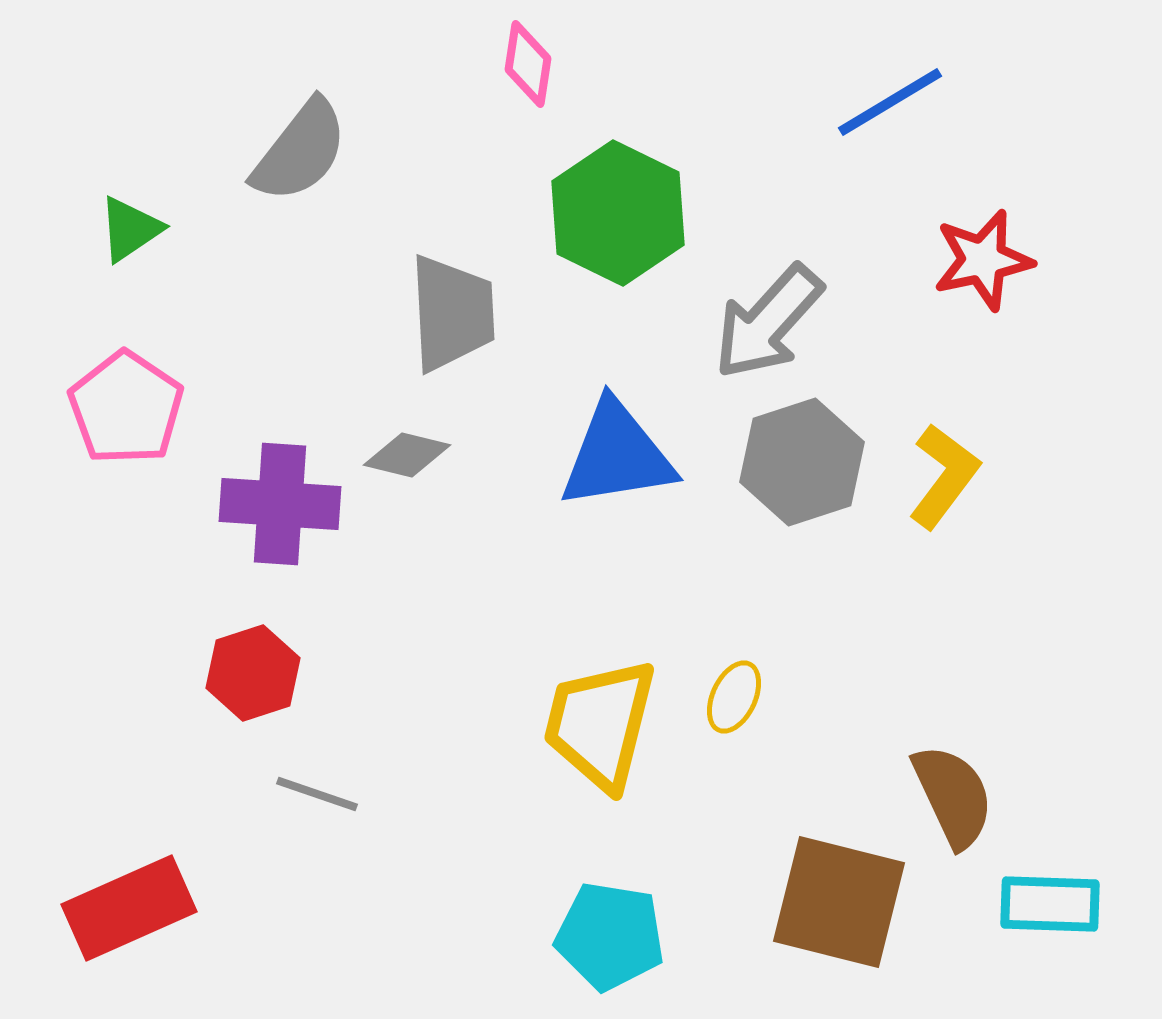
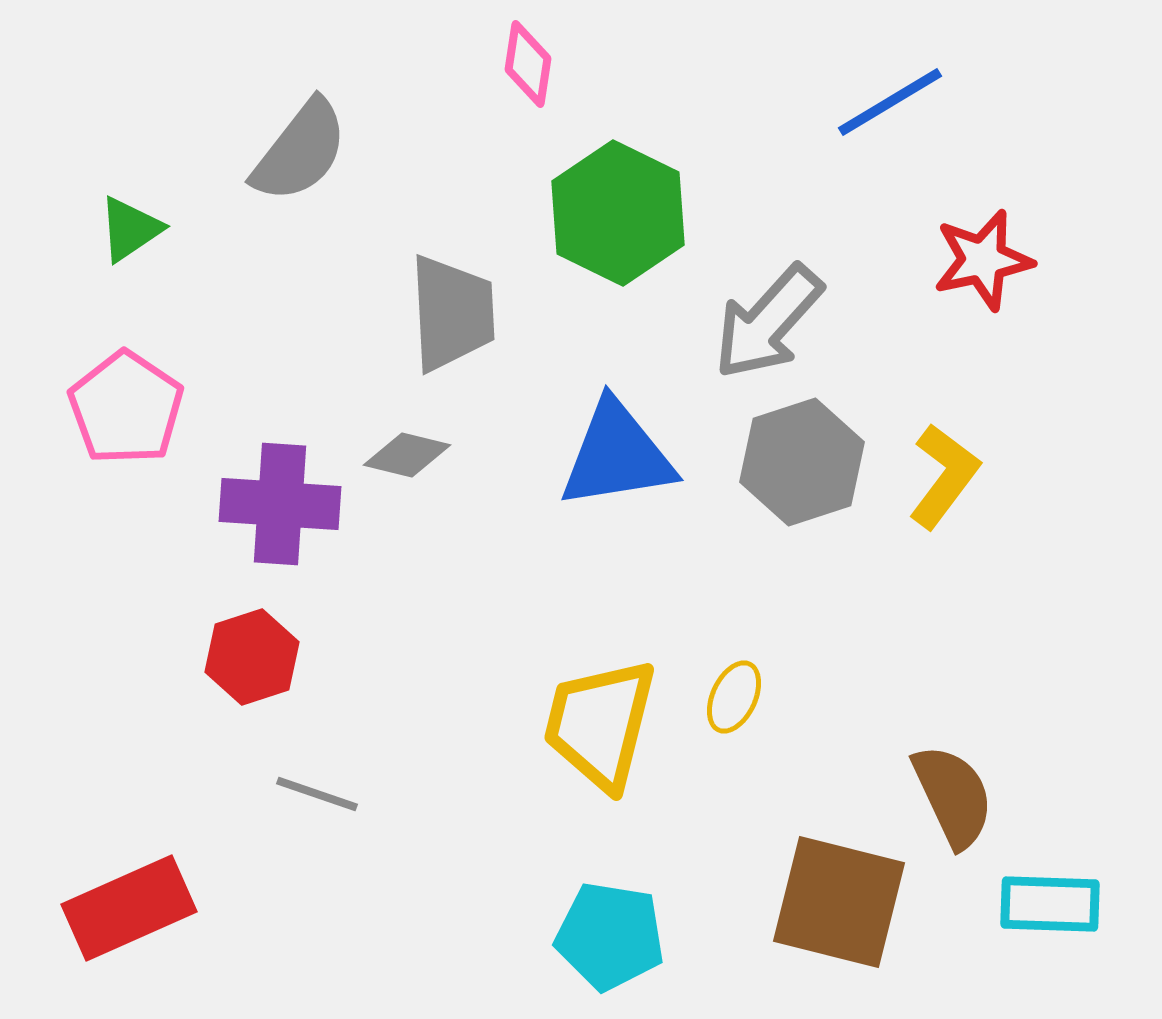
red hexagon: moved 1 px left, 16 px up
